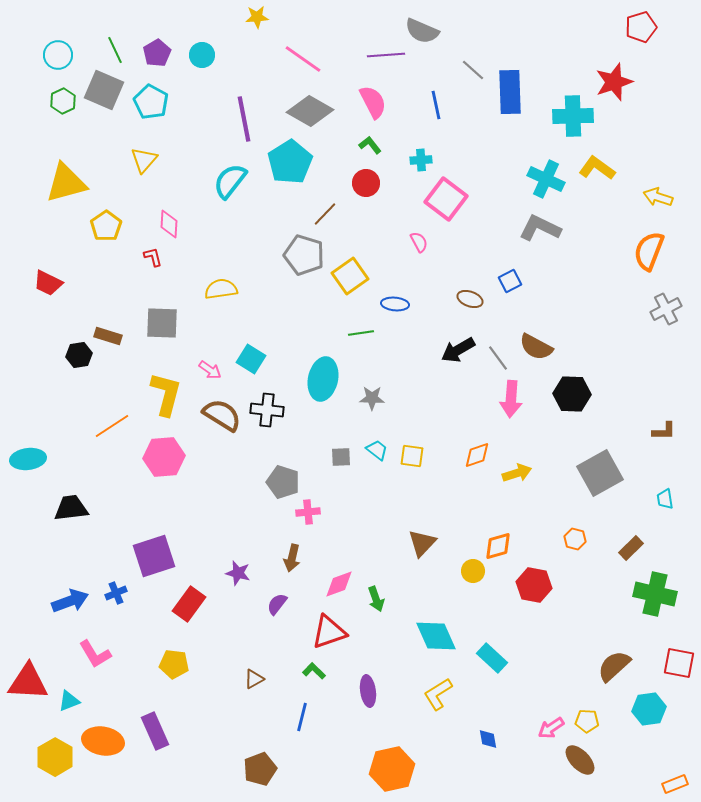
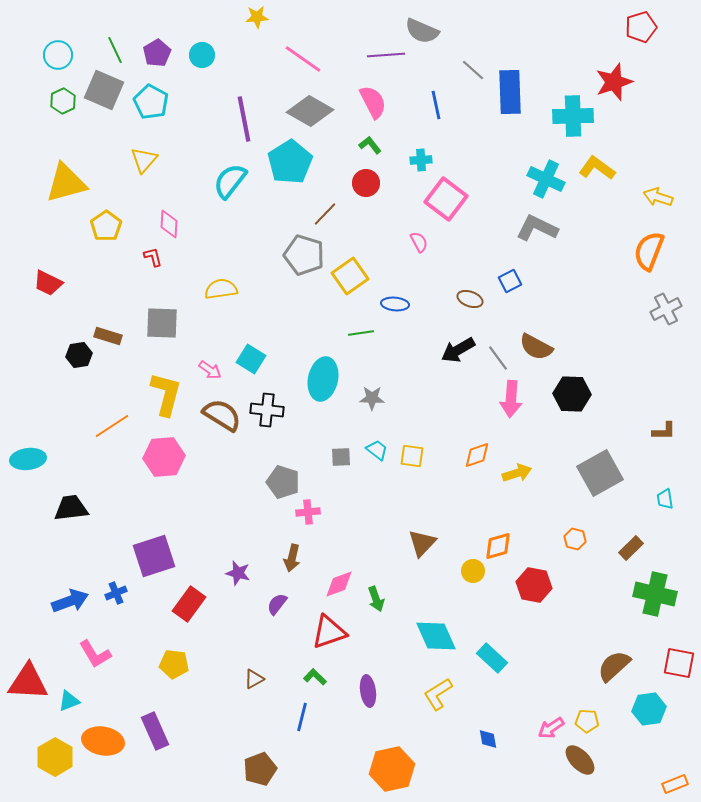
gray L-shape at (540, 228): moved 3 px left
green L-shape at (314, 671): moved 1 px right, 6 px down
